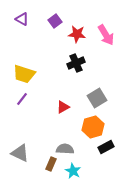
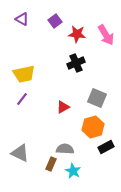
yellow trapezoid: rotated 30 degrees counterclockwise
gray square: rotated 36 degrees counterclockwise
